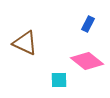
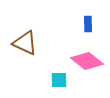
blue rectangle: rotated 28 degrees counterclockwise
